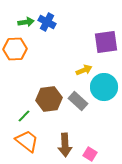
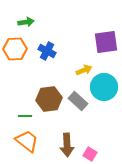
blue cross: moved 29 px down
green line: moved 1 px right; rotated 48 degrees clockwise
brown arrow: moved 2 px right
